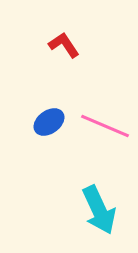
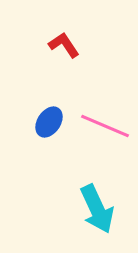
blue ellipse: rotated 20 degrees counterclockwise
cyan arrow: moved 2 px left, 1 px up
